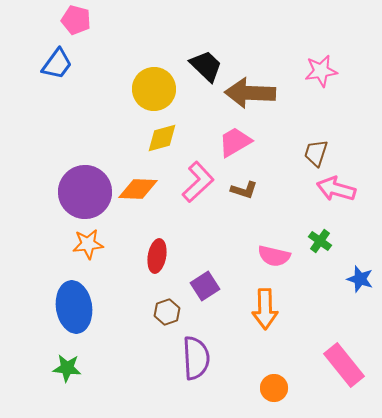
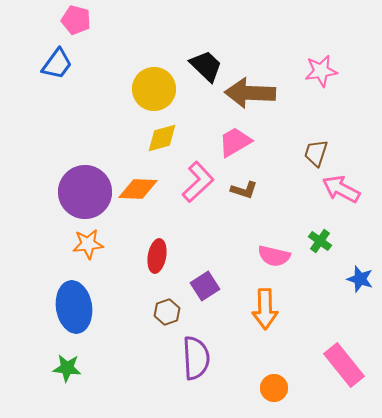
pink arrow: moved 5 px right; rotated 12 degrees clockwise
